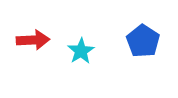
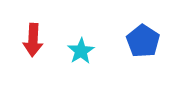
red arrow: rotated 96 degrees clockwise
